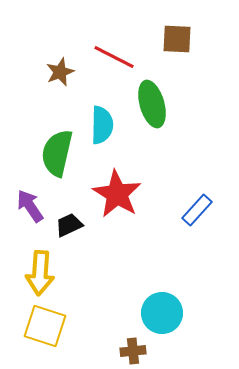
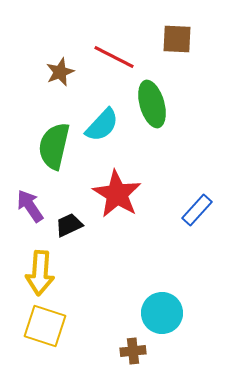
cyan semicircle: rotated 42 degrees clockwise
green semicircle: moved 3 px left, 7 px up
